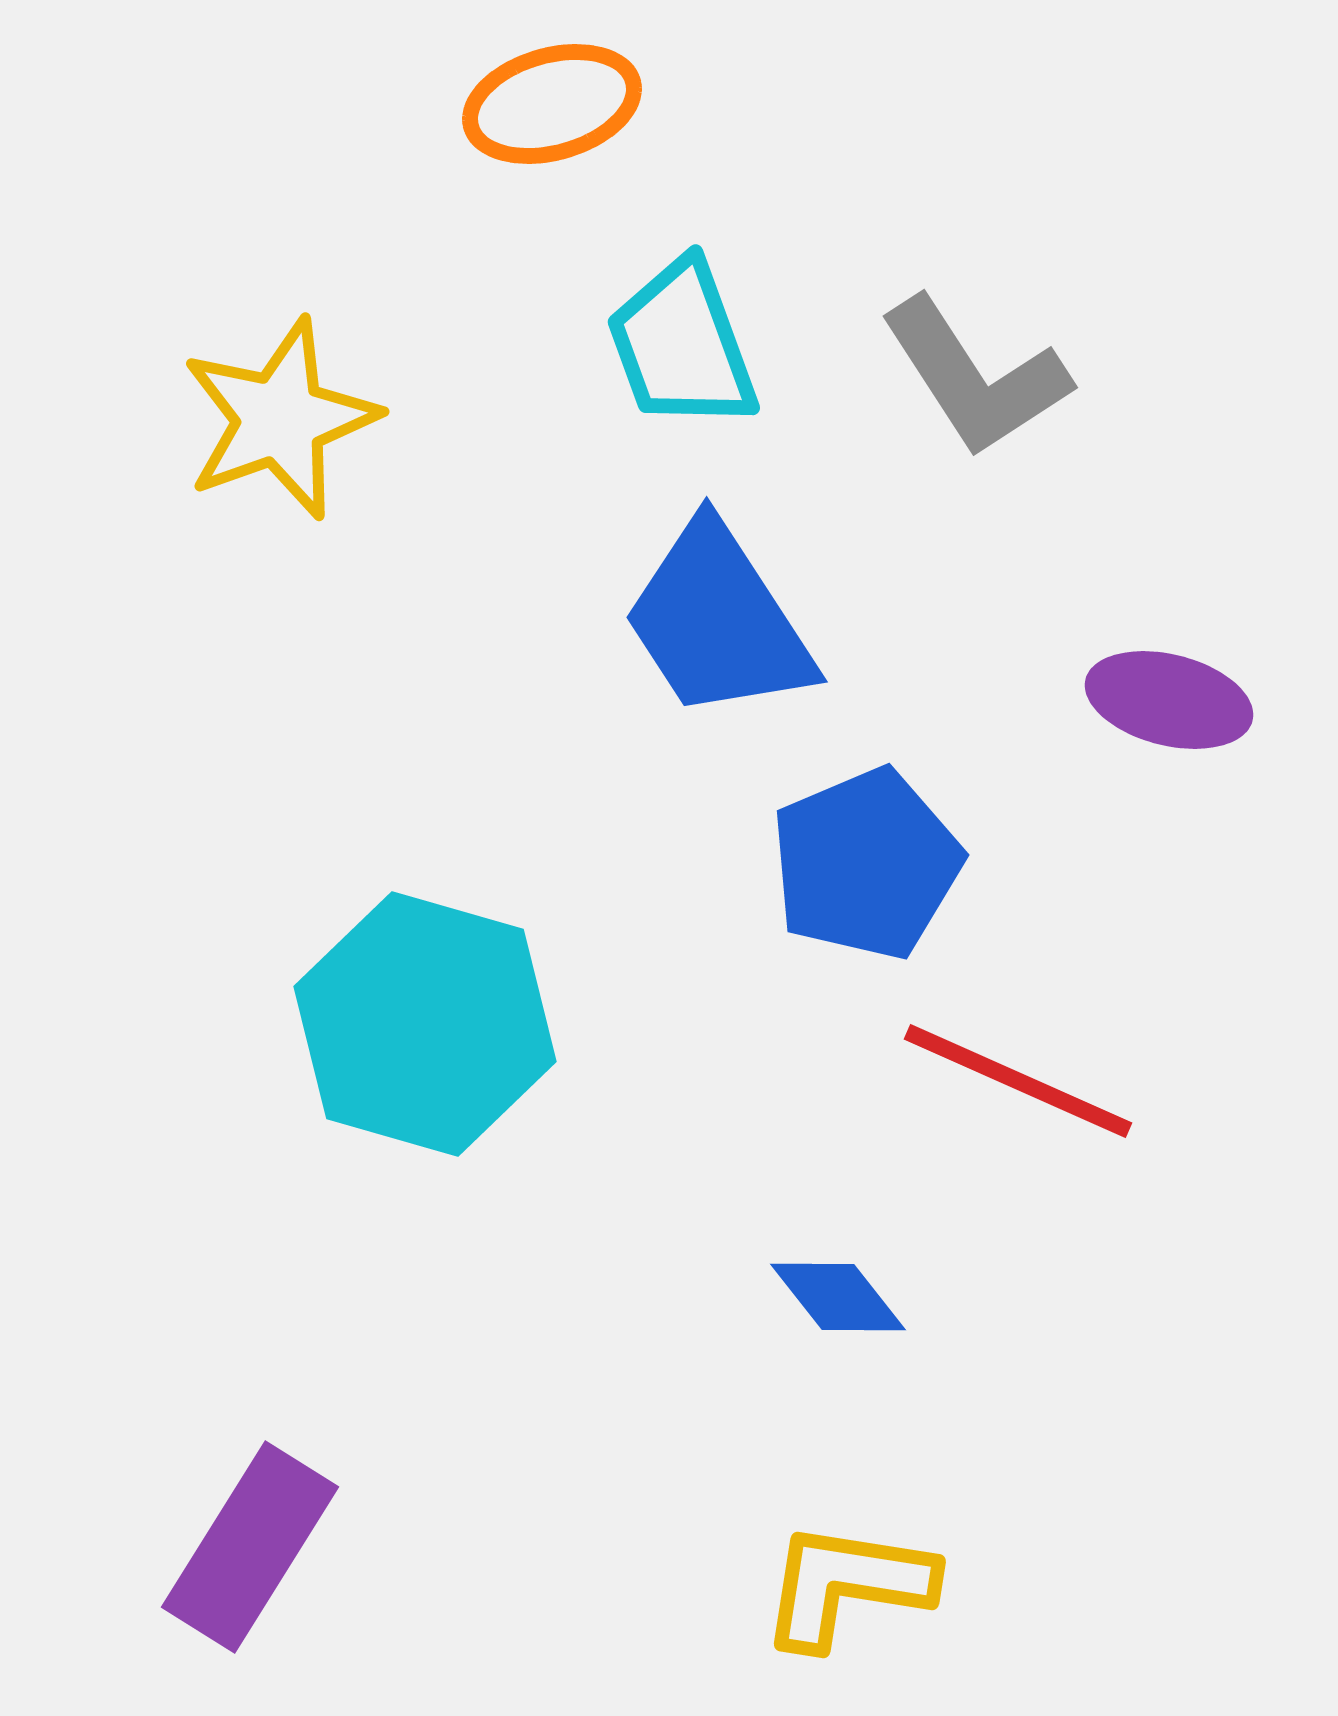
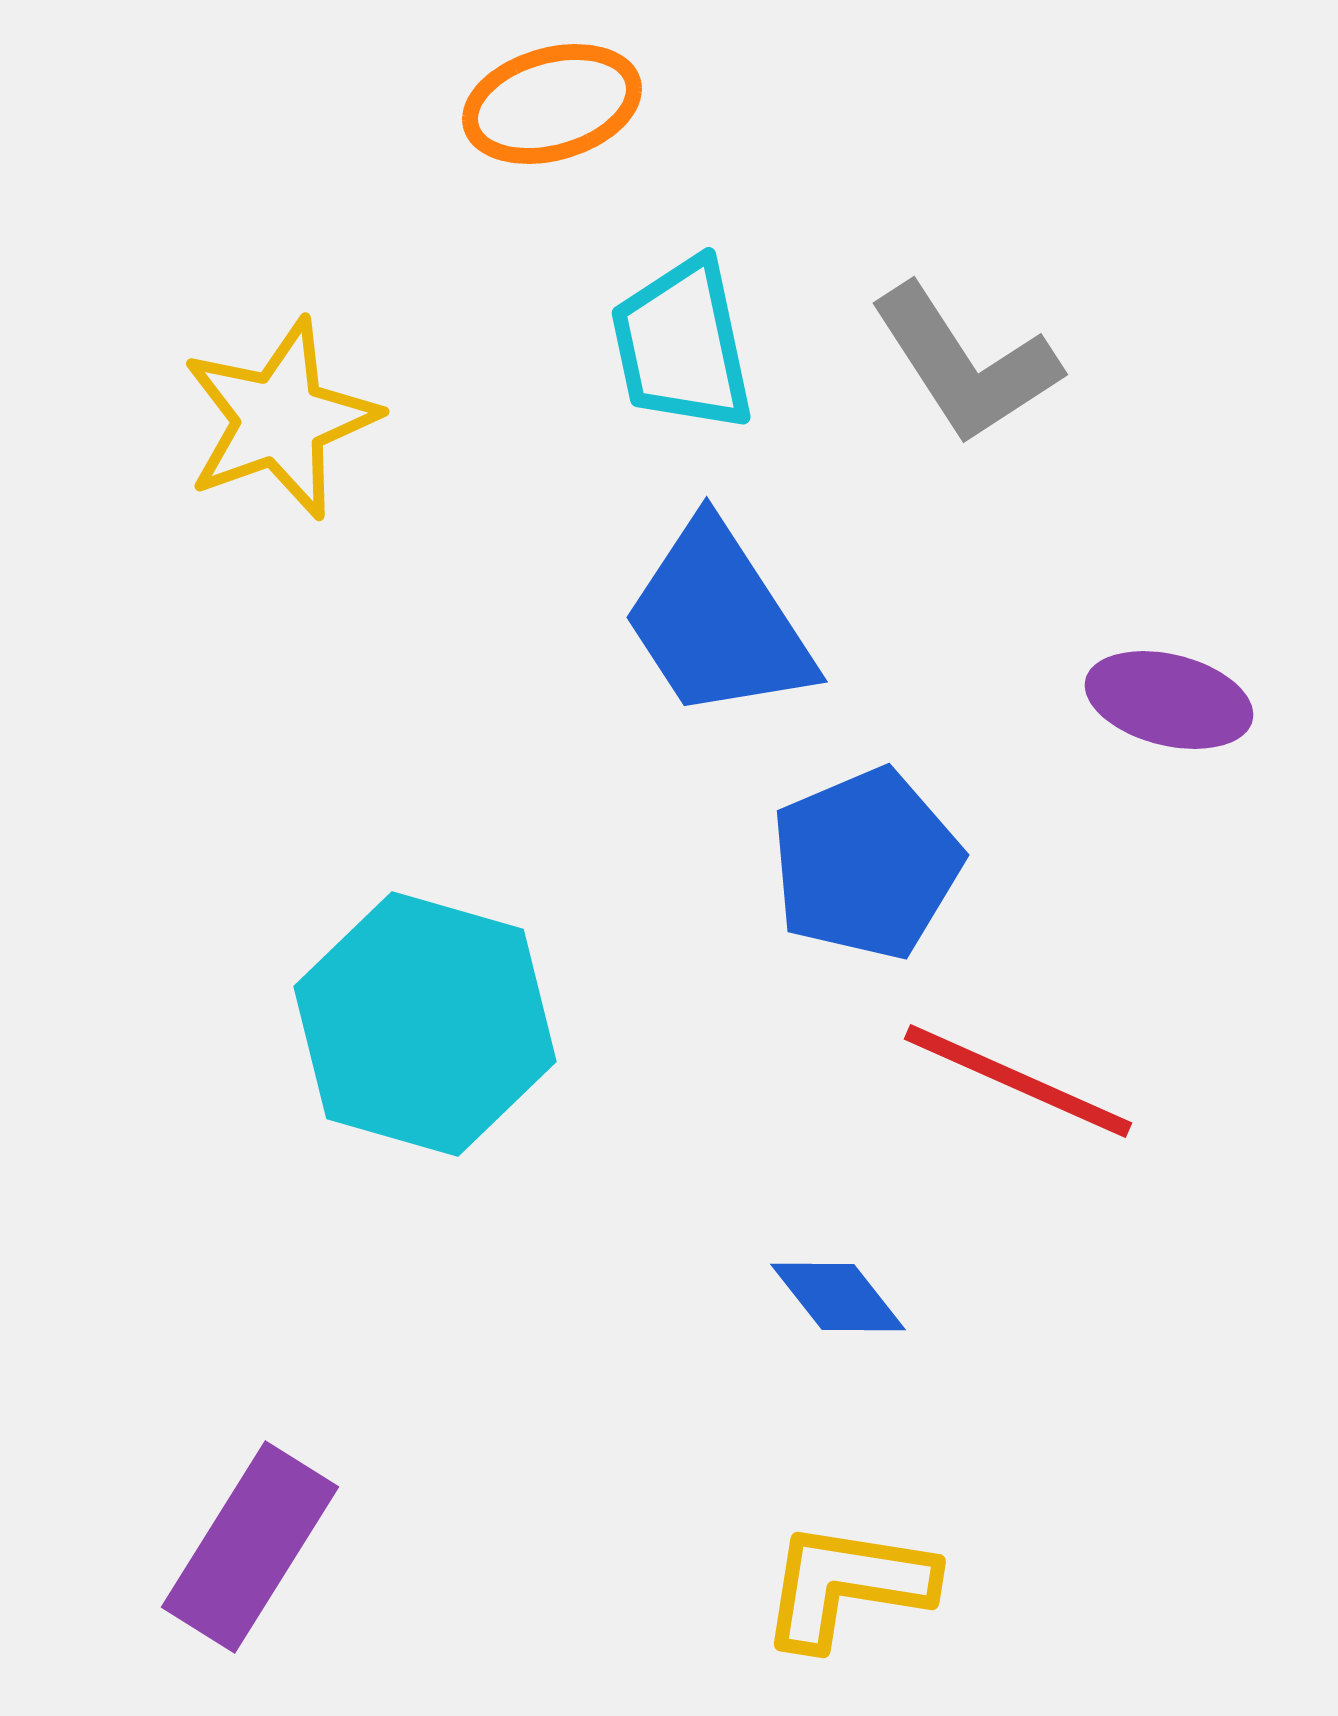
cyan trapezoid: rotated 8 degrees clockwise
gray L-shape: moved 10 px left, 13 px up
